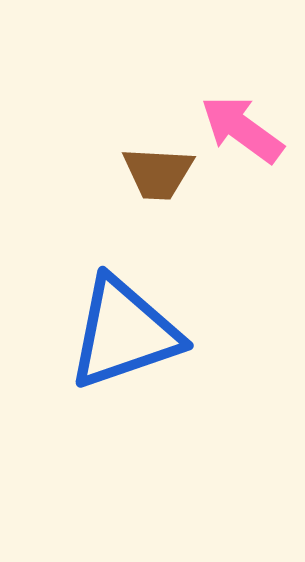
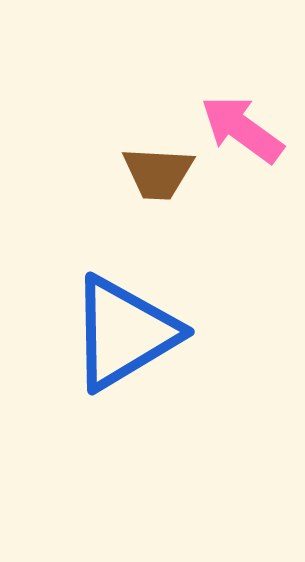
blue triangle: rotated 12 degrees counterclockwise
